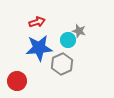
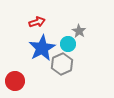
gray star: rotated 16 degrees clockwise
cyan circle: moved 4 px down
blue star: moved 3 px right; rotated 24 degrees counterclockwise
red circle: moved 2 px left
